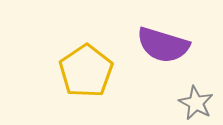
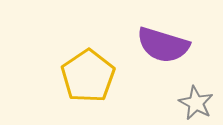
yellow pentagon: moved 2 px right, 5 px down
